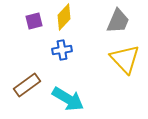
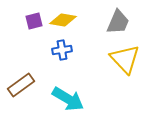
yellow diamond: moved 1 px left, 3 px down; rotated 56 degrees clockwise
gray trapezoid: moved 1 px down
brown rectangle: moved 6 px left
